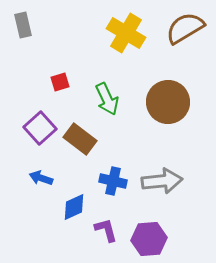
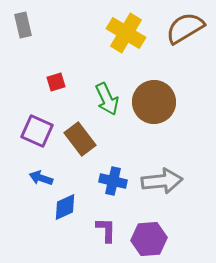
red square: moved 4 px left
brown circle: moved 14 px left
purple square: moved 3 px left, 3 px down; rotated 24 degrees counterclockwise
brown rectangle: rotated 16 degrees clockwise
blue diamond: moved 9 px left
purple L-shape: rotated 16 degrees clockwise
